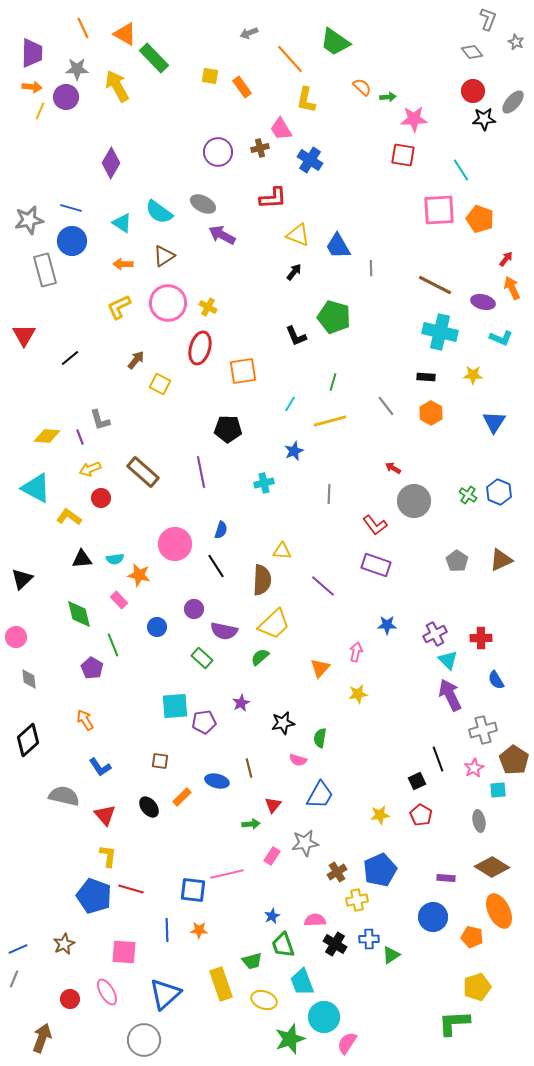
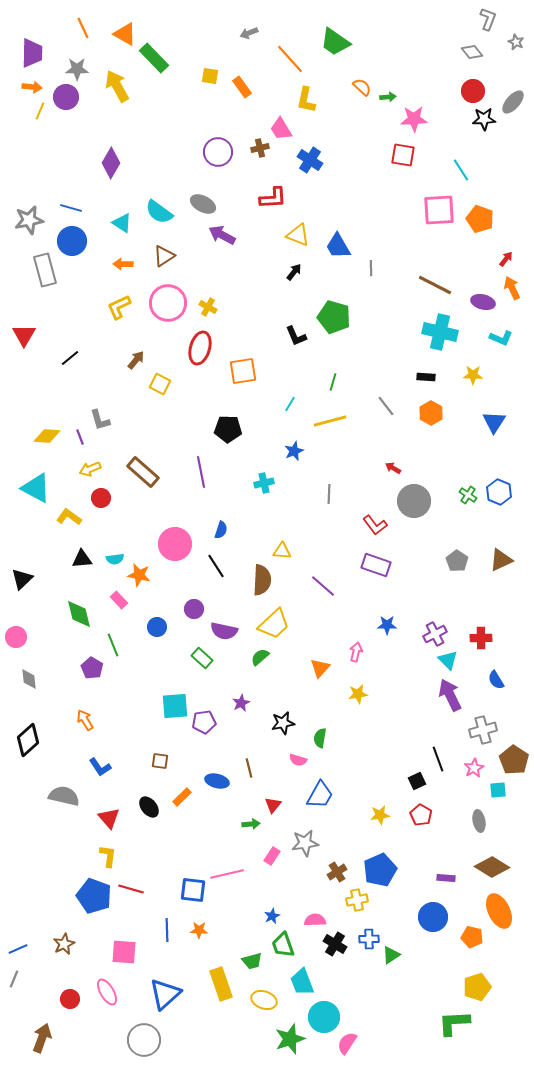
red triangle at (105, 815): moved 4 px right, 3 px down
